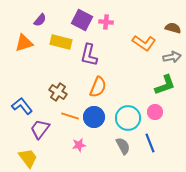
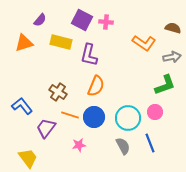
orange semicircle: moved 2 px left, 1 px up
orange line: moved 1 px up
purple trapezoid: moved 6 px right, 1 px up
